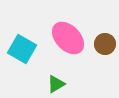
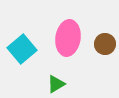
pink ellipse: rotated 52 degrees clockwise
cyan square: rotated 20 degrees clockwise
